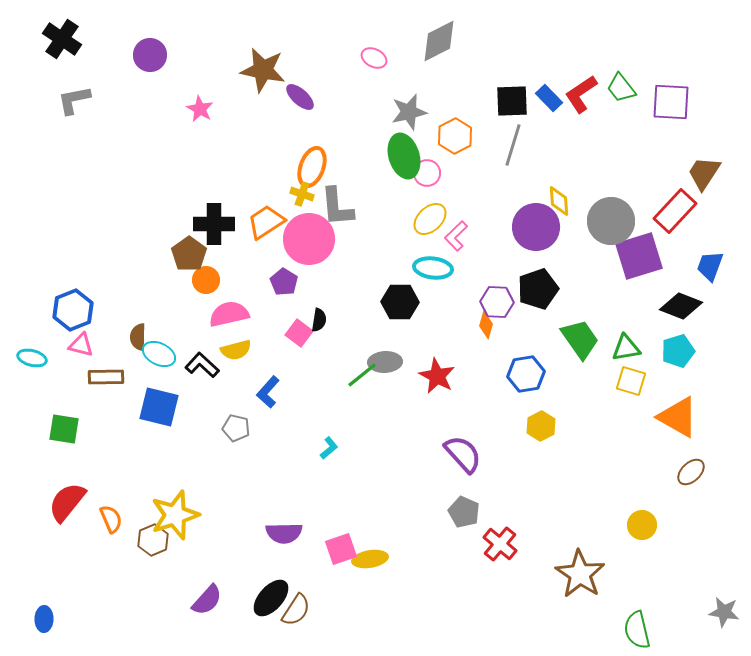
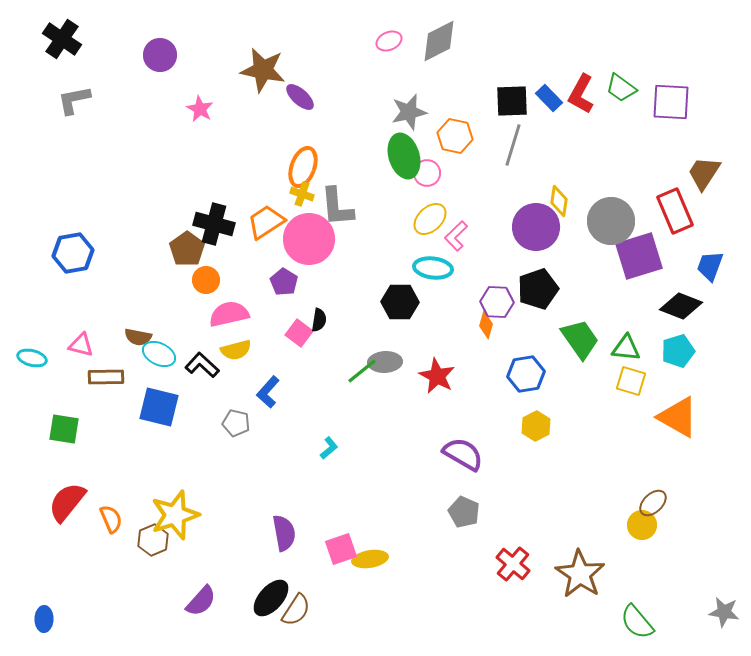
purple circle at (150, 55): moved 10 px right
pink ellipse at (374, 58): moved 15 px right, 17 px up; rotated 50 degrees counterclockwise
green trapezoid at (621, 88): rotated 16 degrees counterclockwise
red L-shape at (581, 94): rotated 27 degrees counterclockwise
orange hexagon at (455, 136): rotated 20 degrees counterclockwise
orange ellipse at (312, 167): moved 9 px left
yellow diamond at (559, 201): rotated 12 degrees clockwise
red rectangle at (675, 211): rotated 66 degrees counterclockwise
black cross at (214, 224): rotated 15 degrees clockwise
brown pentagon at (189, 254): moved 2 px left, 5 px up
blue hexagon at (73, 310): moved 57 px up; rotated 12 degrees clockwise
brown semicircle at (138, 337): rotated 80 degrees counterclockwise
green triangle at (626, 348): rotated 16 degrees clockwise
green line at (362, 375): moved 4 px up
yellow hexagon at (541, 426): moved 5 px left
gray pentagon at (236, 428): moved 5 px up
purple semicircle at (463, 454): rotated 18 degrees counterclockwise
brown ellipse at (691, 472): moved 38 px left, 31 px down
purple semicircle at (284, 533): rotated 99 degrees counterclockwise
red cross at (500, 544): moved 13 px right, 20 px down
purple semicircle at (207, 600): moved 6 px left, 1 px down
green semicircle at (637, 630): moved 8 px up; rotated 27 degrees counterclockwise
